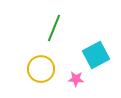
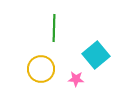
green line: rotated 20 degrees counterclockwise
cyan square: rotated 12 degrees counterclockwise
